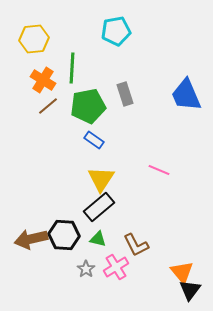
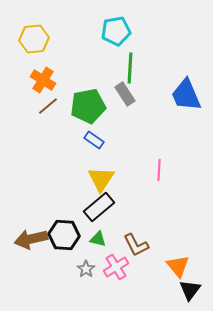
green line: moved 58 px right
gray rectangle: rotated 15 degrees counterclockwise
pink line: rotated 70 degrees clockwise
orange triangle: moved 4 px left, 6 px up
